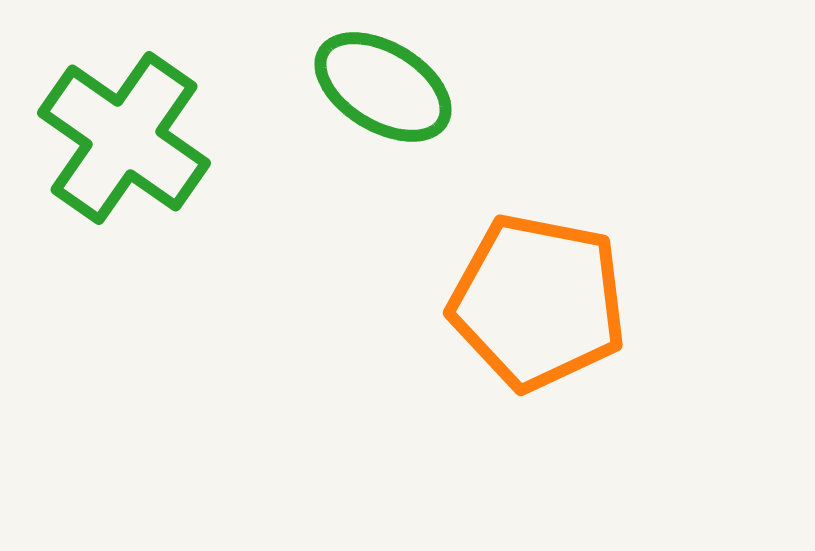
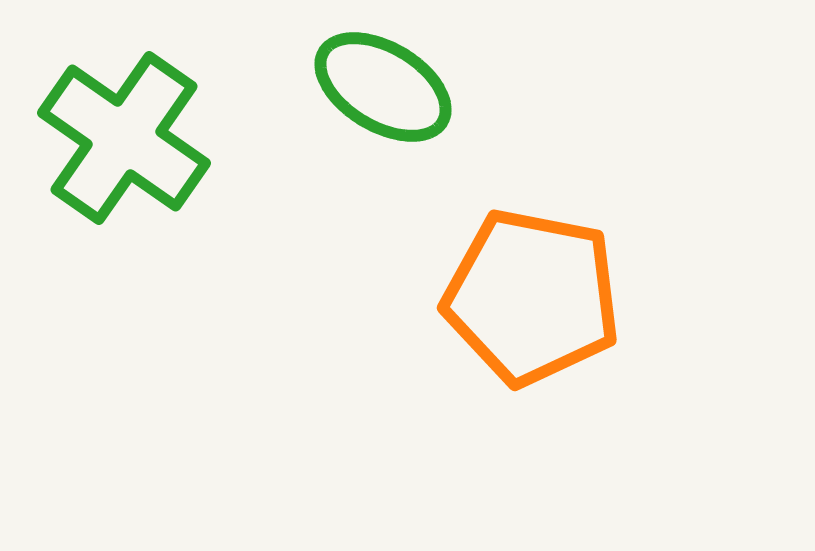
orange pentagon: moved 6 px left, 5 px up
